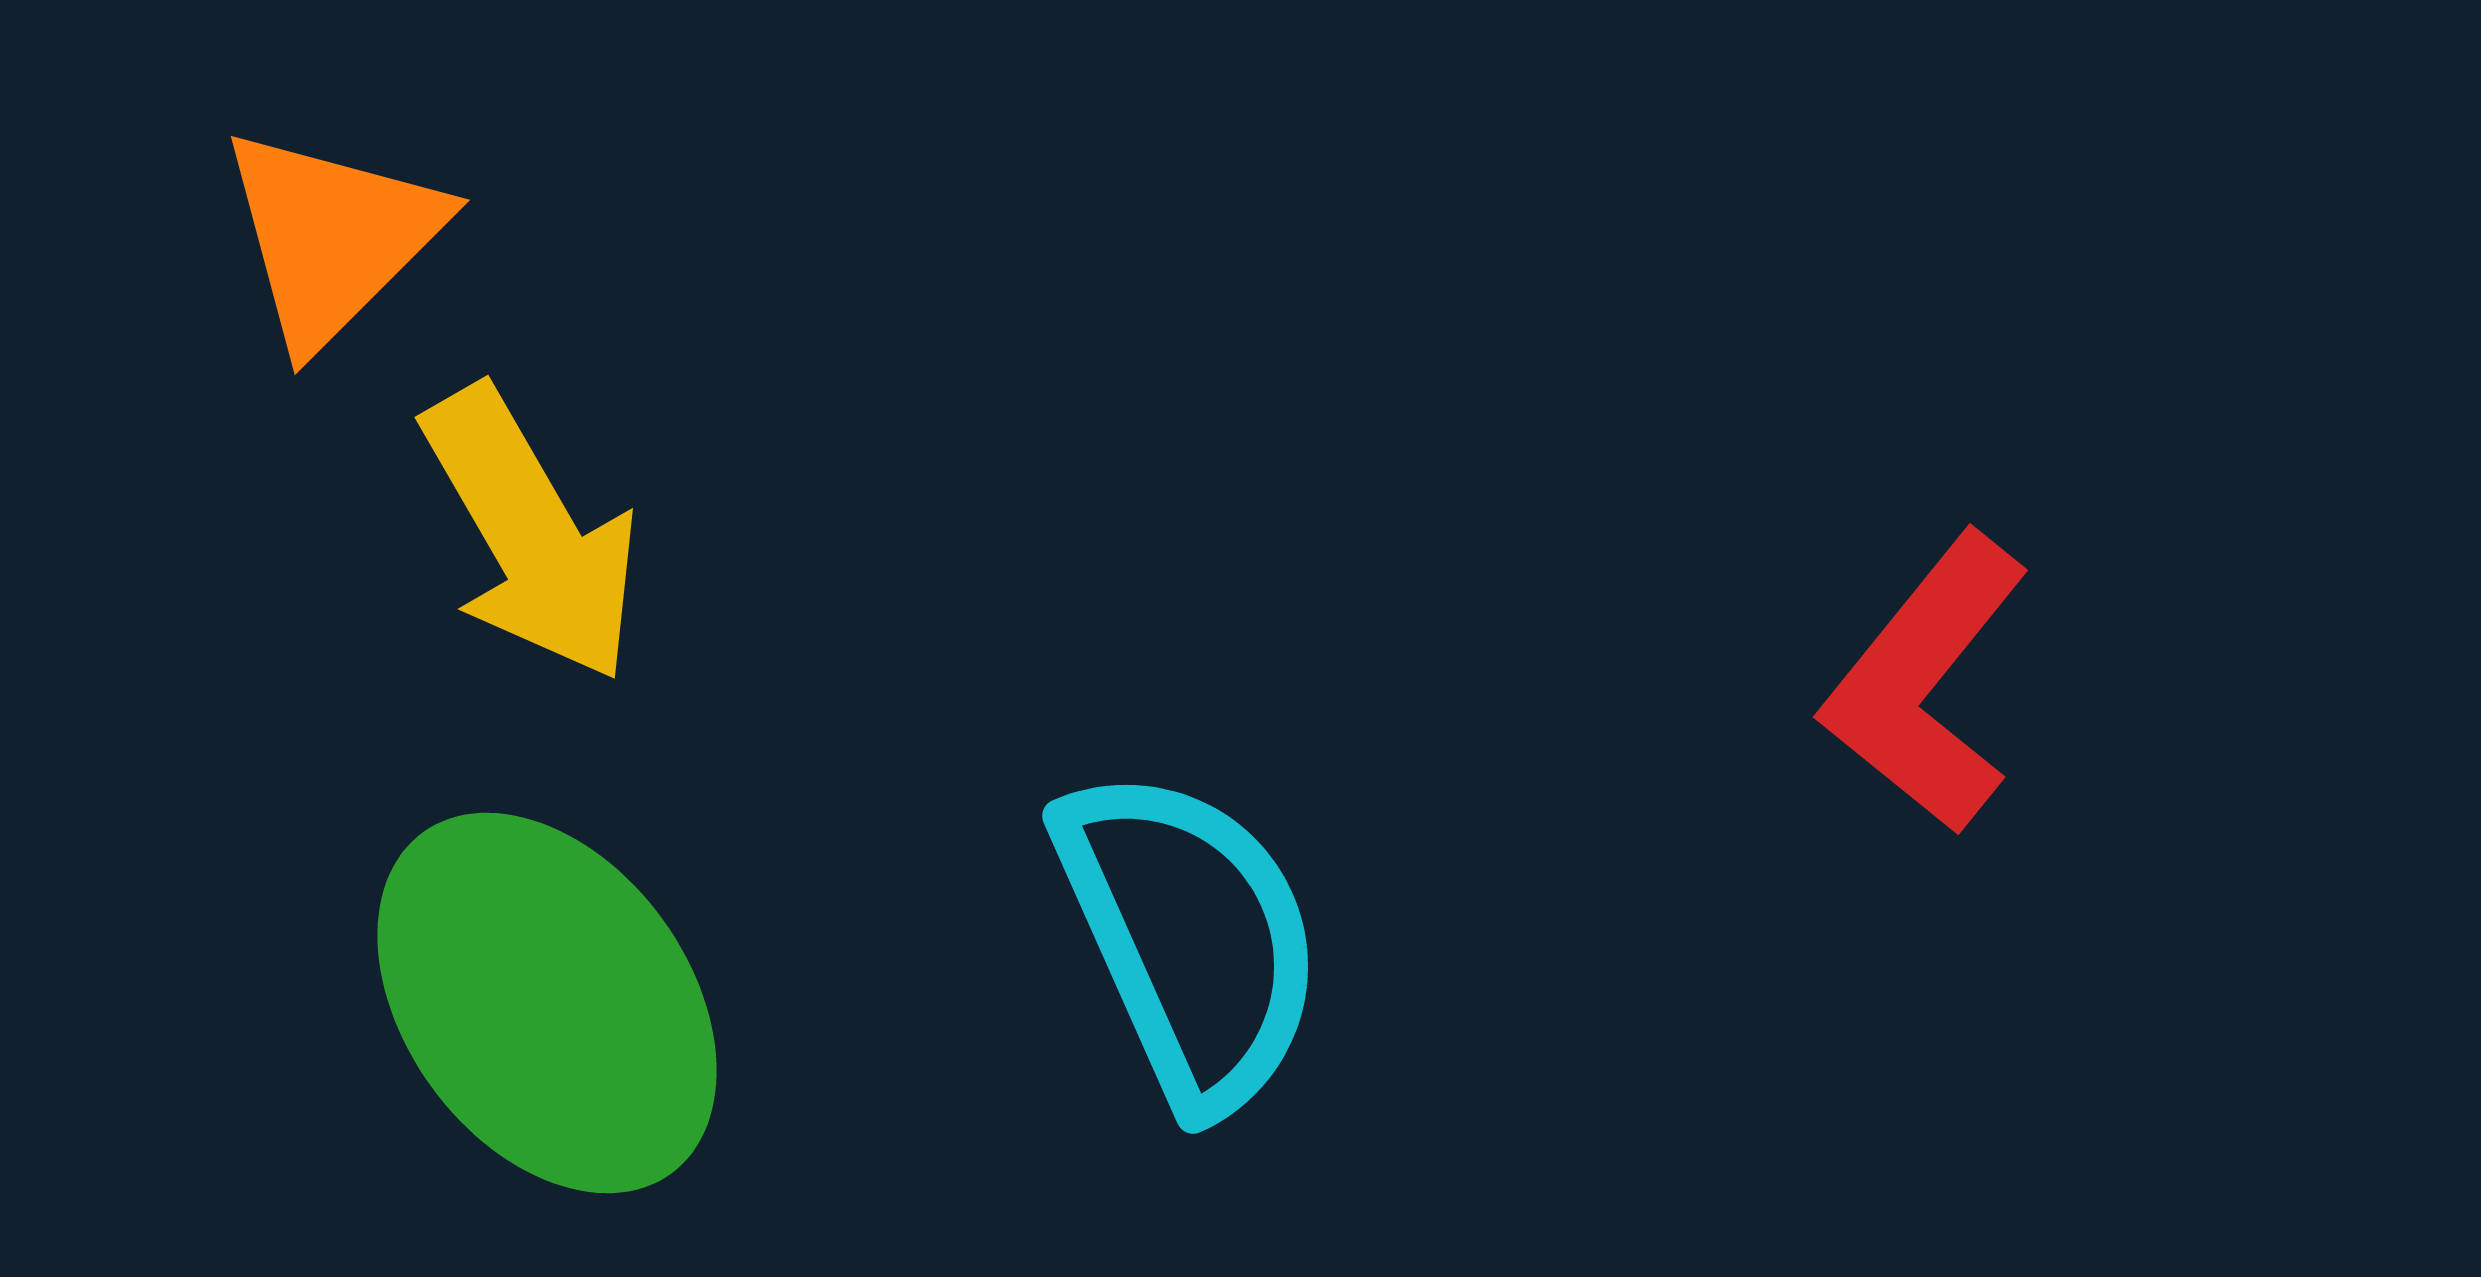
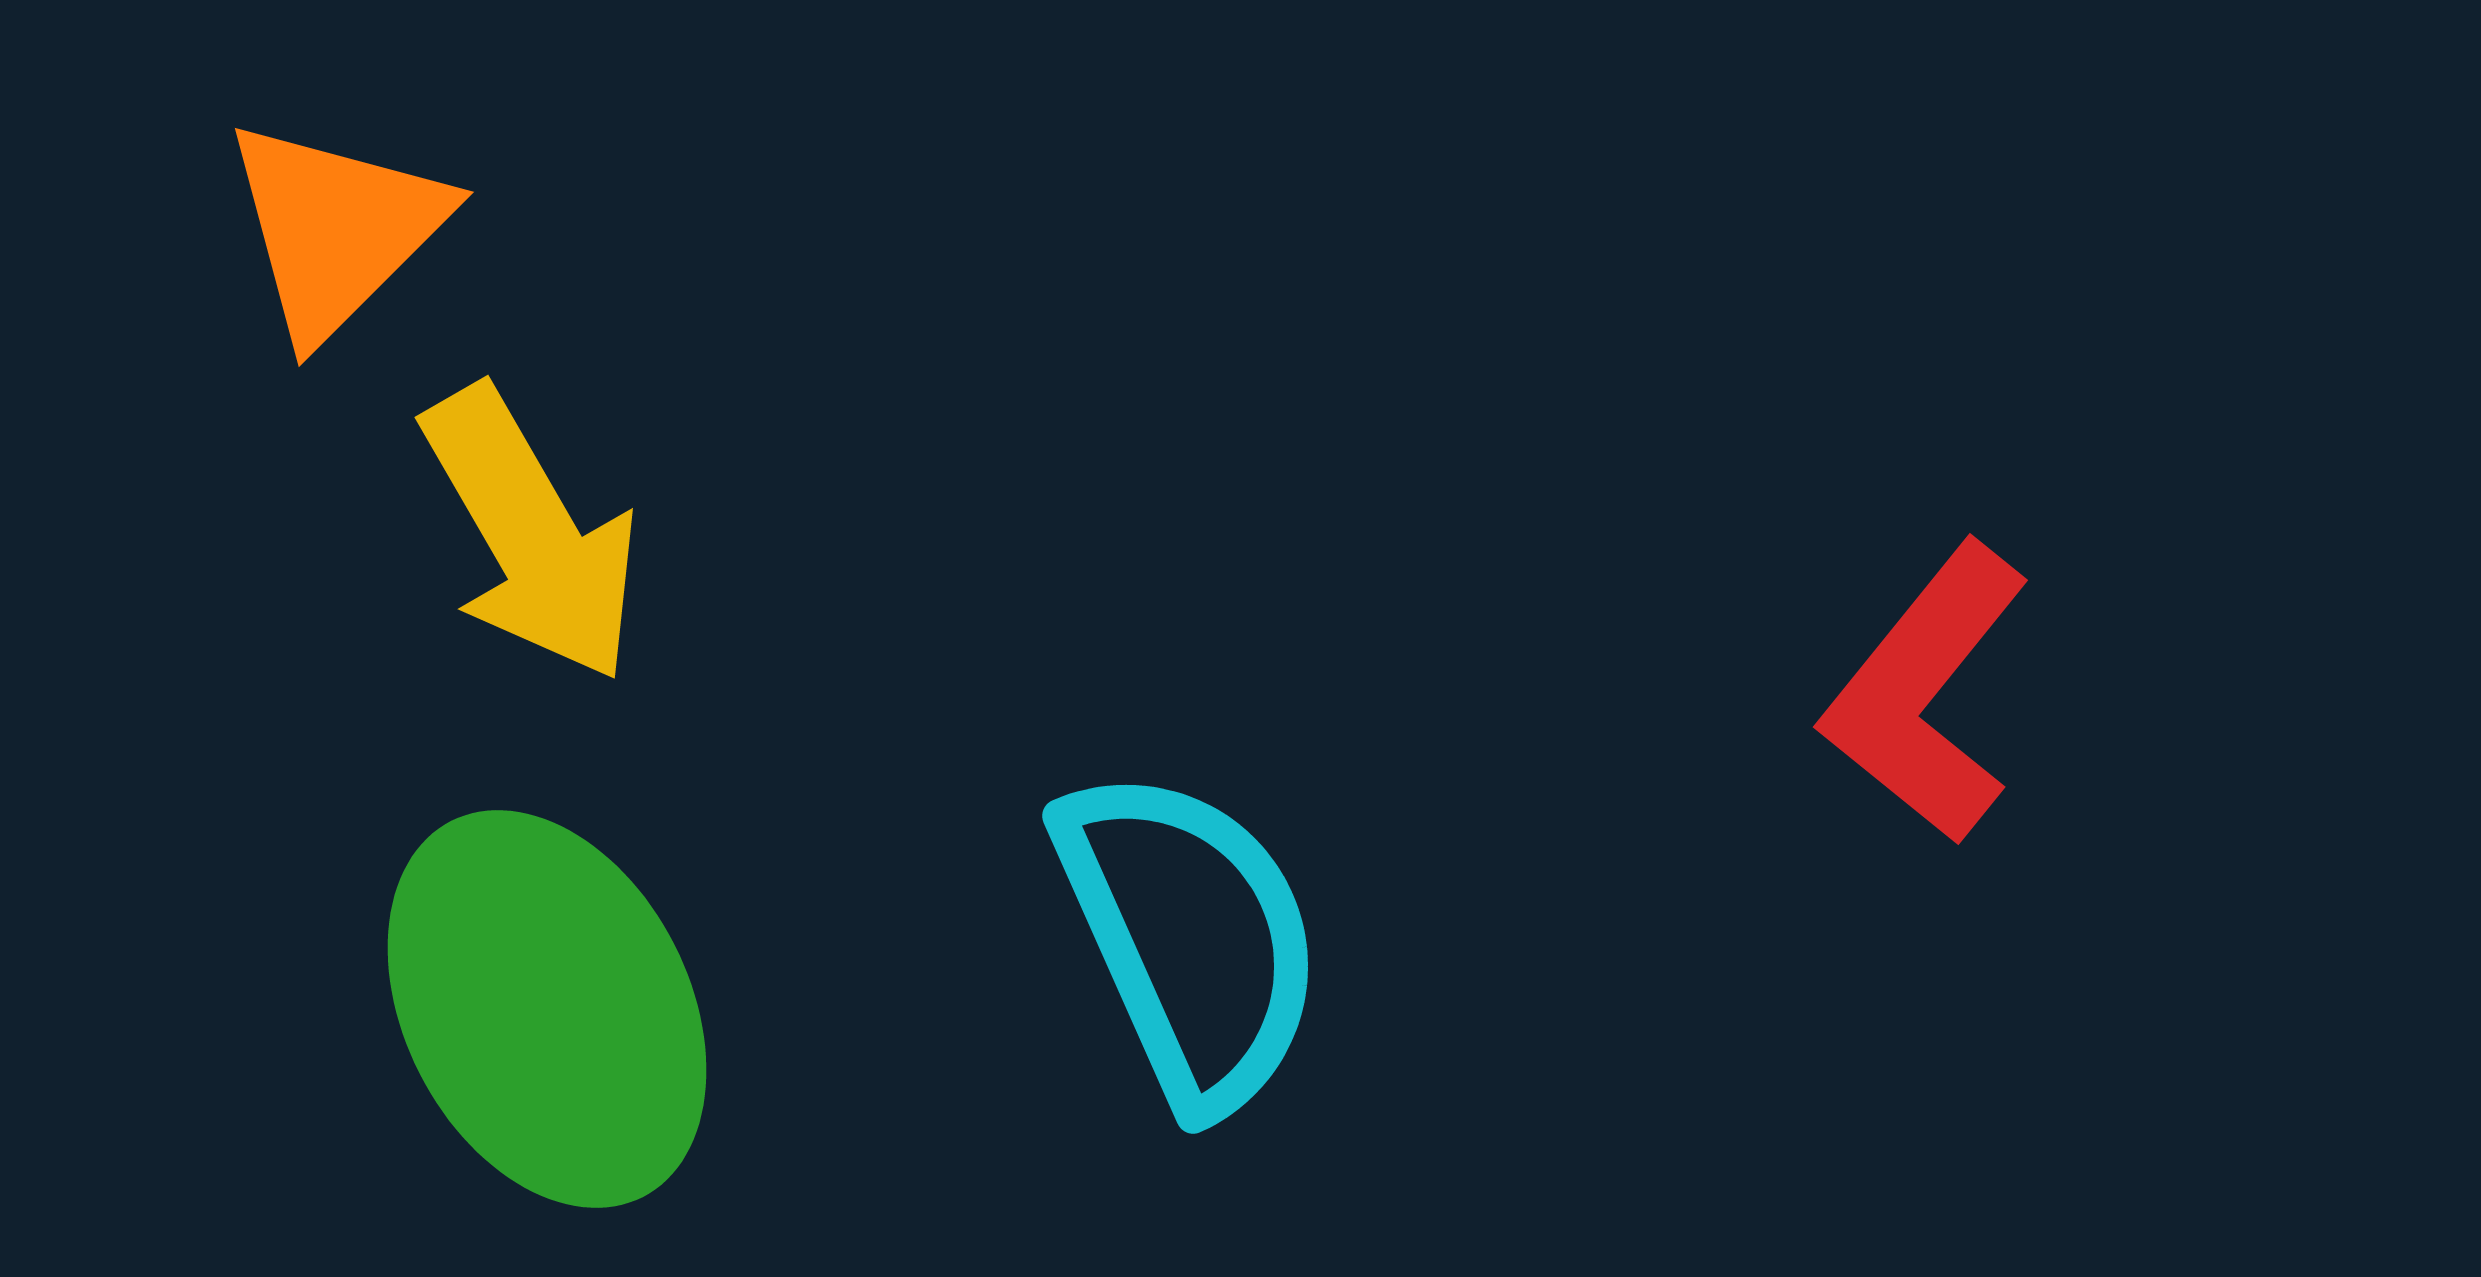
orange triangle: moved 4 px right, 8 px up
red L-shape: moved 10 px down
green ellipse: moved 6 px down; rotated 9 degrees clockwise
